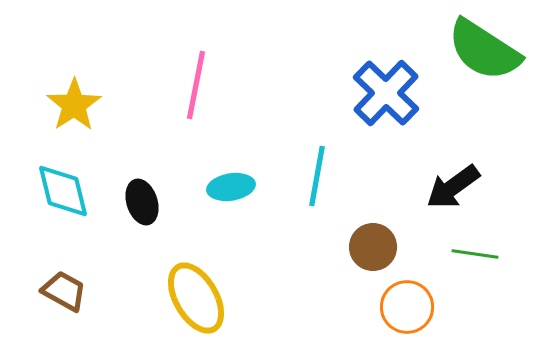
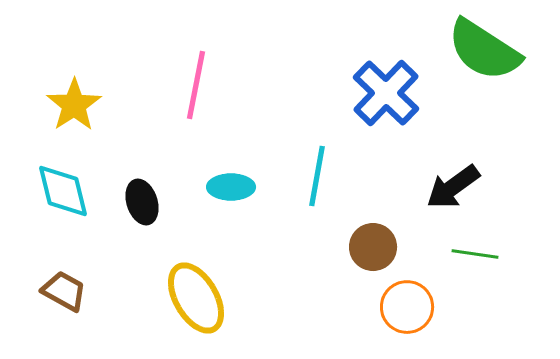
cyan ellipse: rotated 9 degrees clockwise
